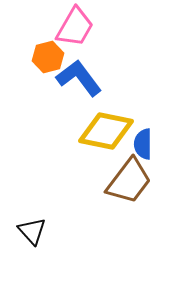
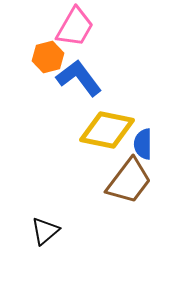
yellow diamond: moved 1 px right, 1 px up
black triangle: moved 13 px right; rotated 32 degrees clockwise
